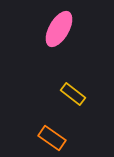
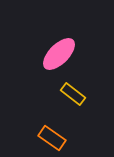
pink ellipse: moved 25 px down; rotated 15 degrees clockwise
